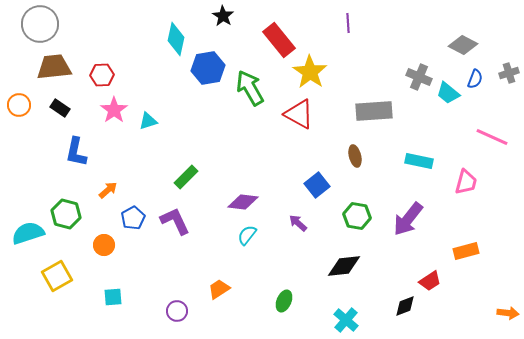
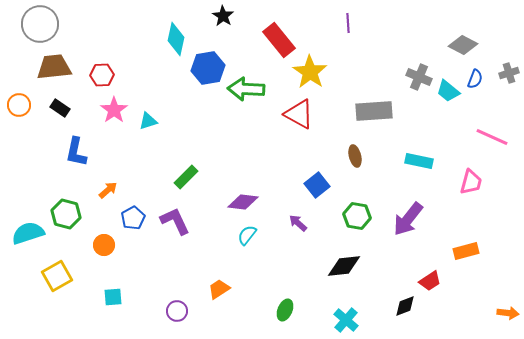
green arrow at (250, 88): moved 4 px left, 1 px down; rotated 57 degrees counterclockwise
cyan trapezoid at (448, 93): moved 2 px up
pink trapezoid at (466, 182): moved 5 px right
green ellipse at (284, 301): moved 1 px right, 9 px down
